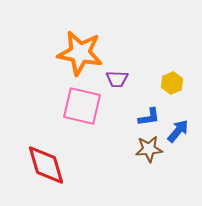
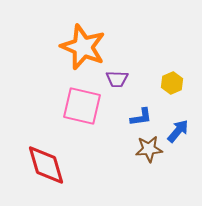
orange star: moved 3 px right, 6 px up; rotated 12 degrees clockwise
blue L-shape: moved 8 px left
